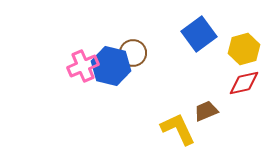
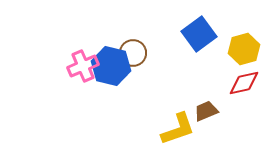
yellow L-shape: rotated 96 degrees clockwise
